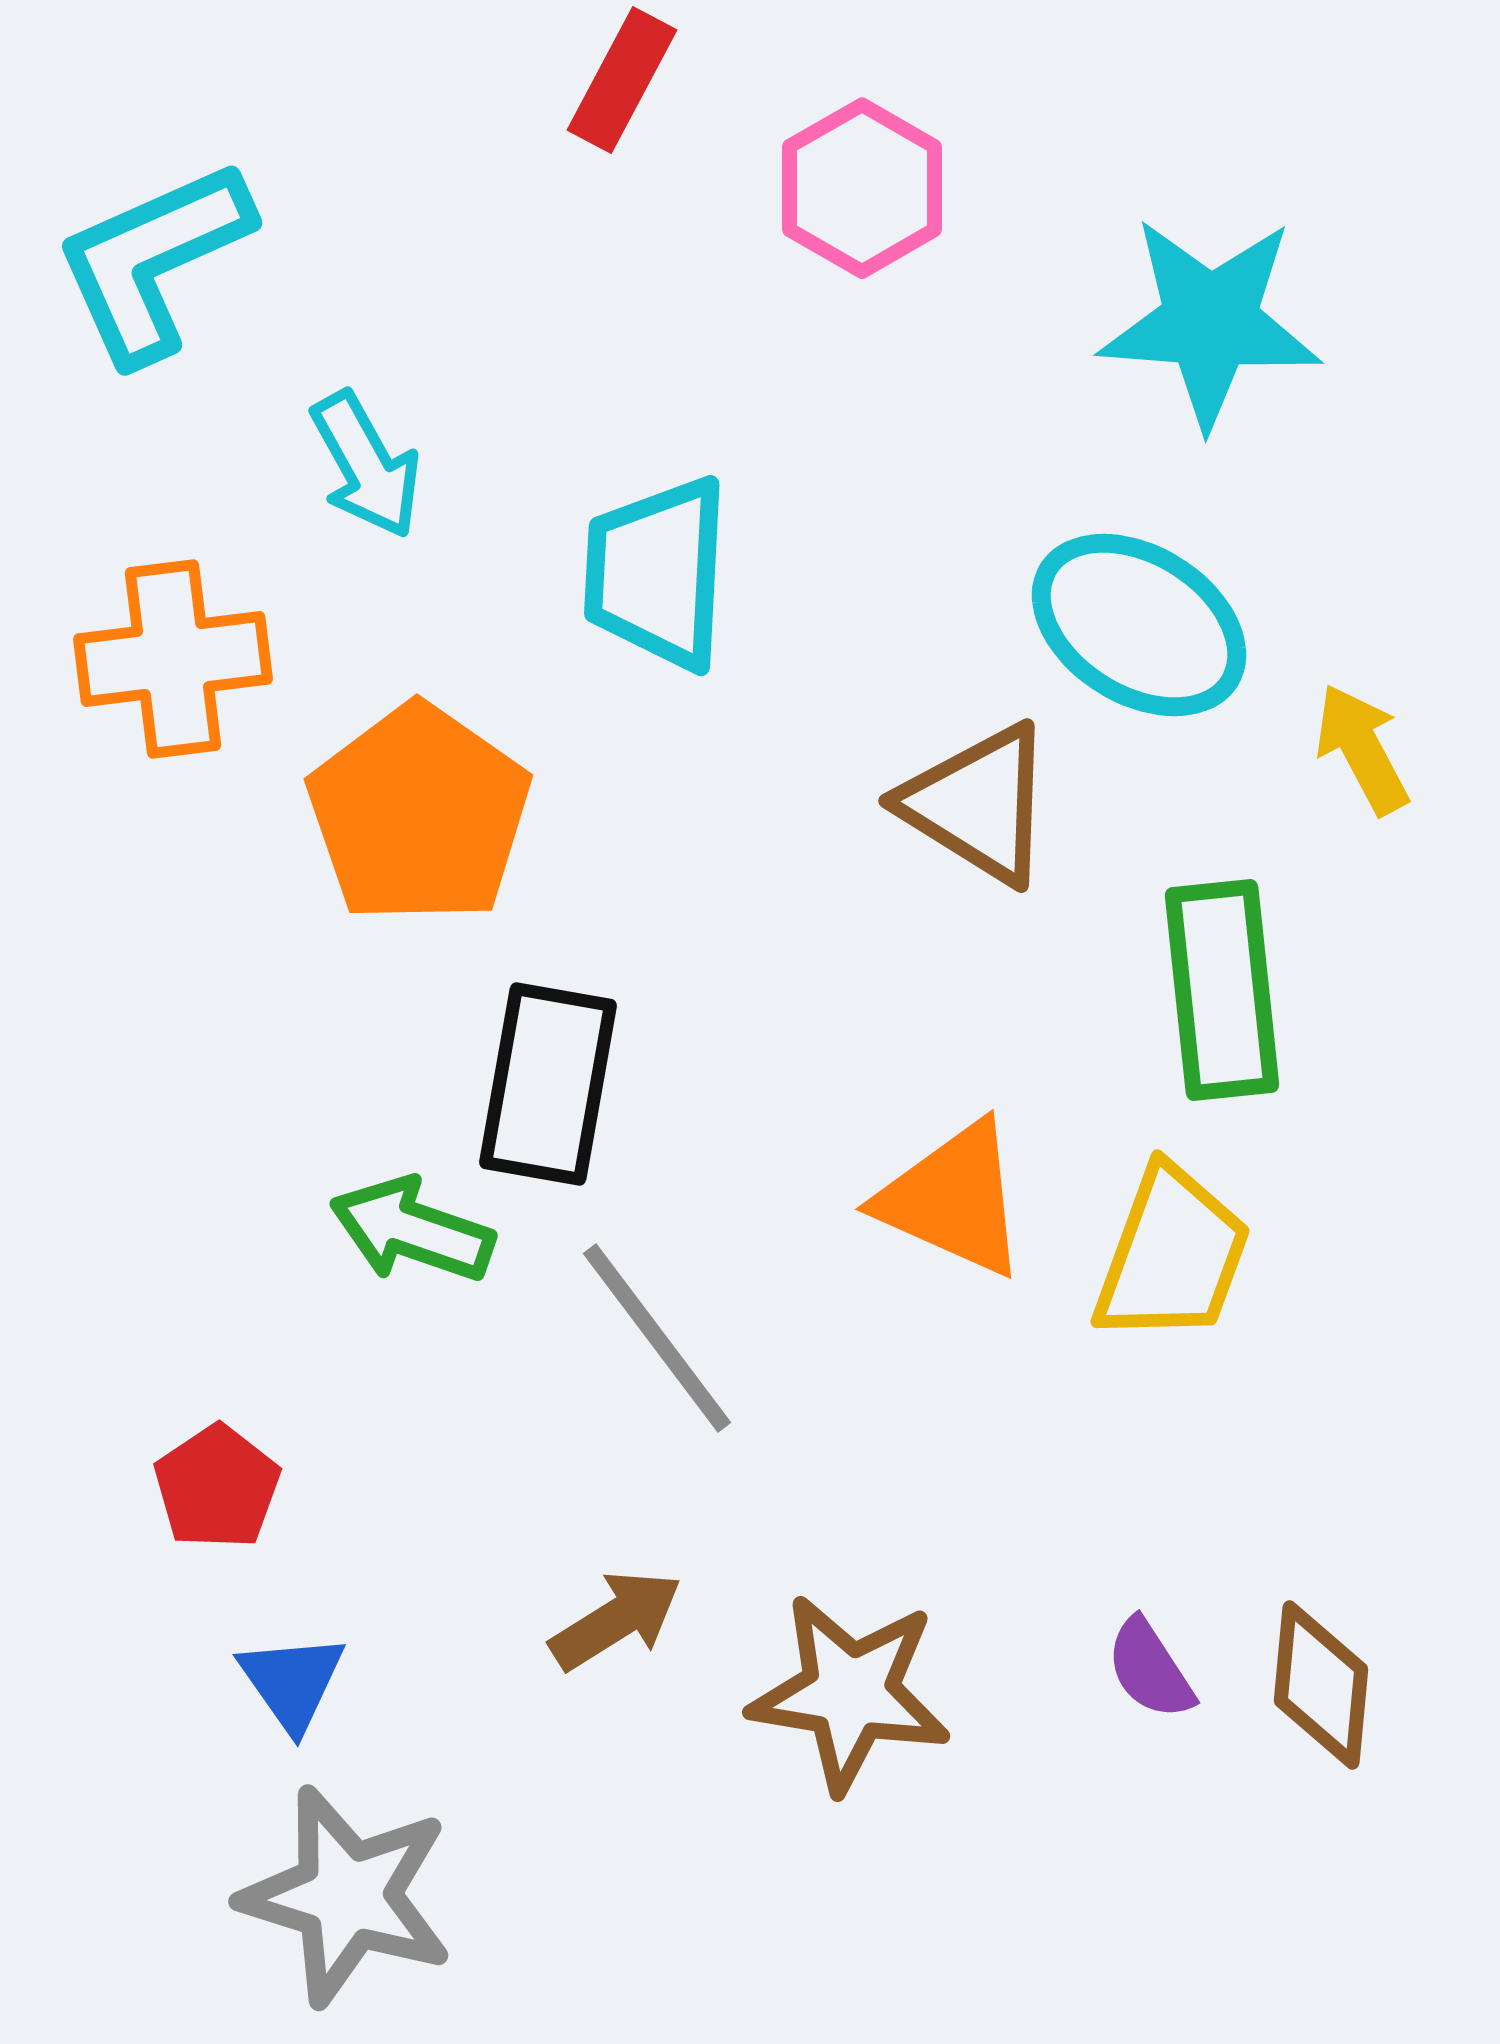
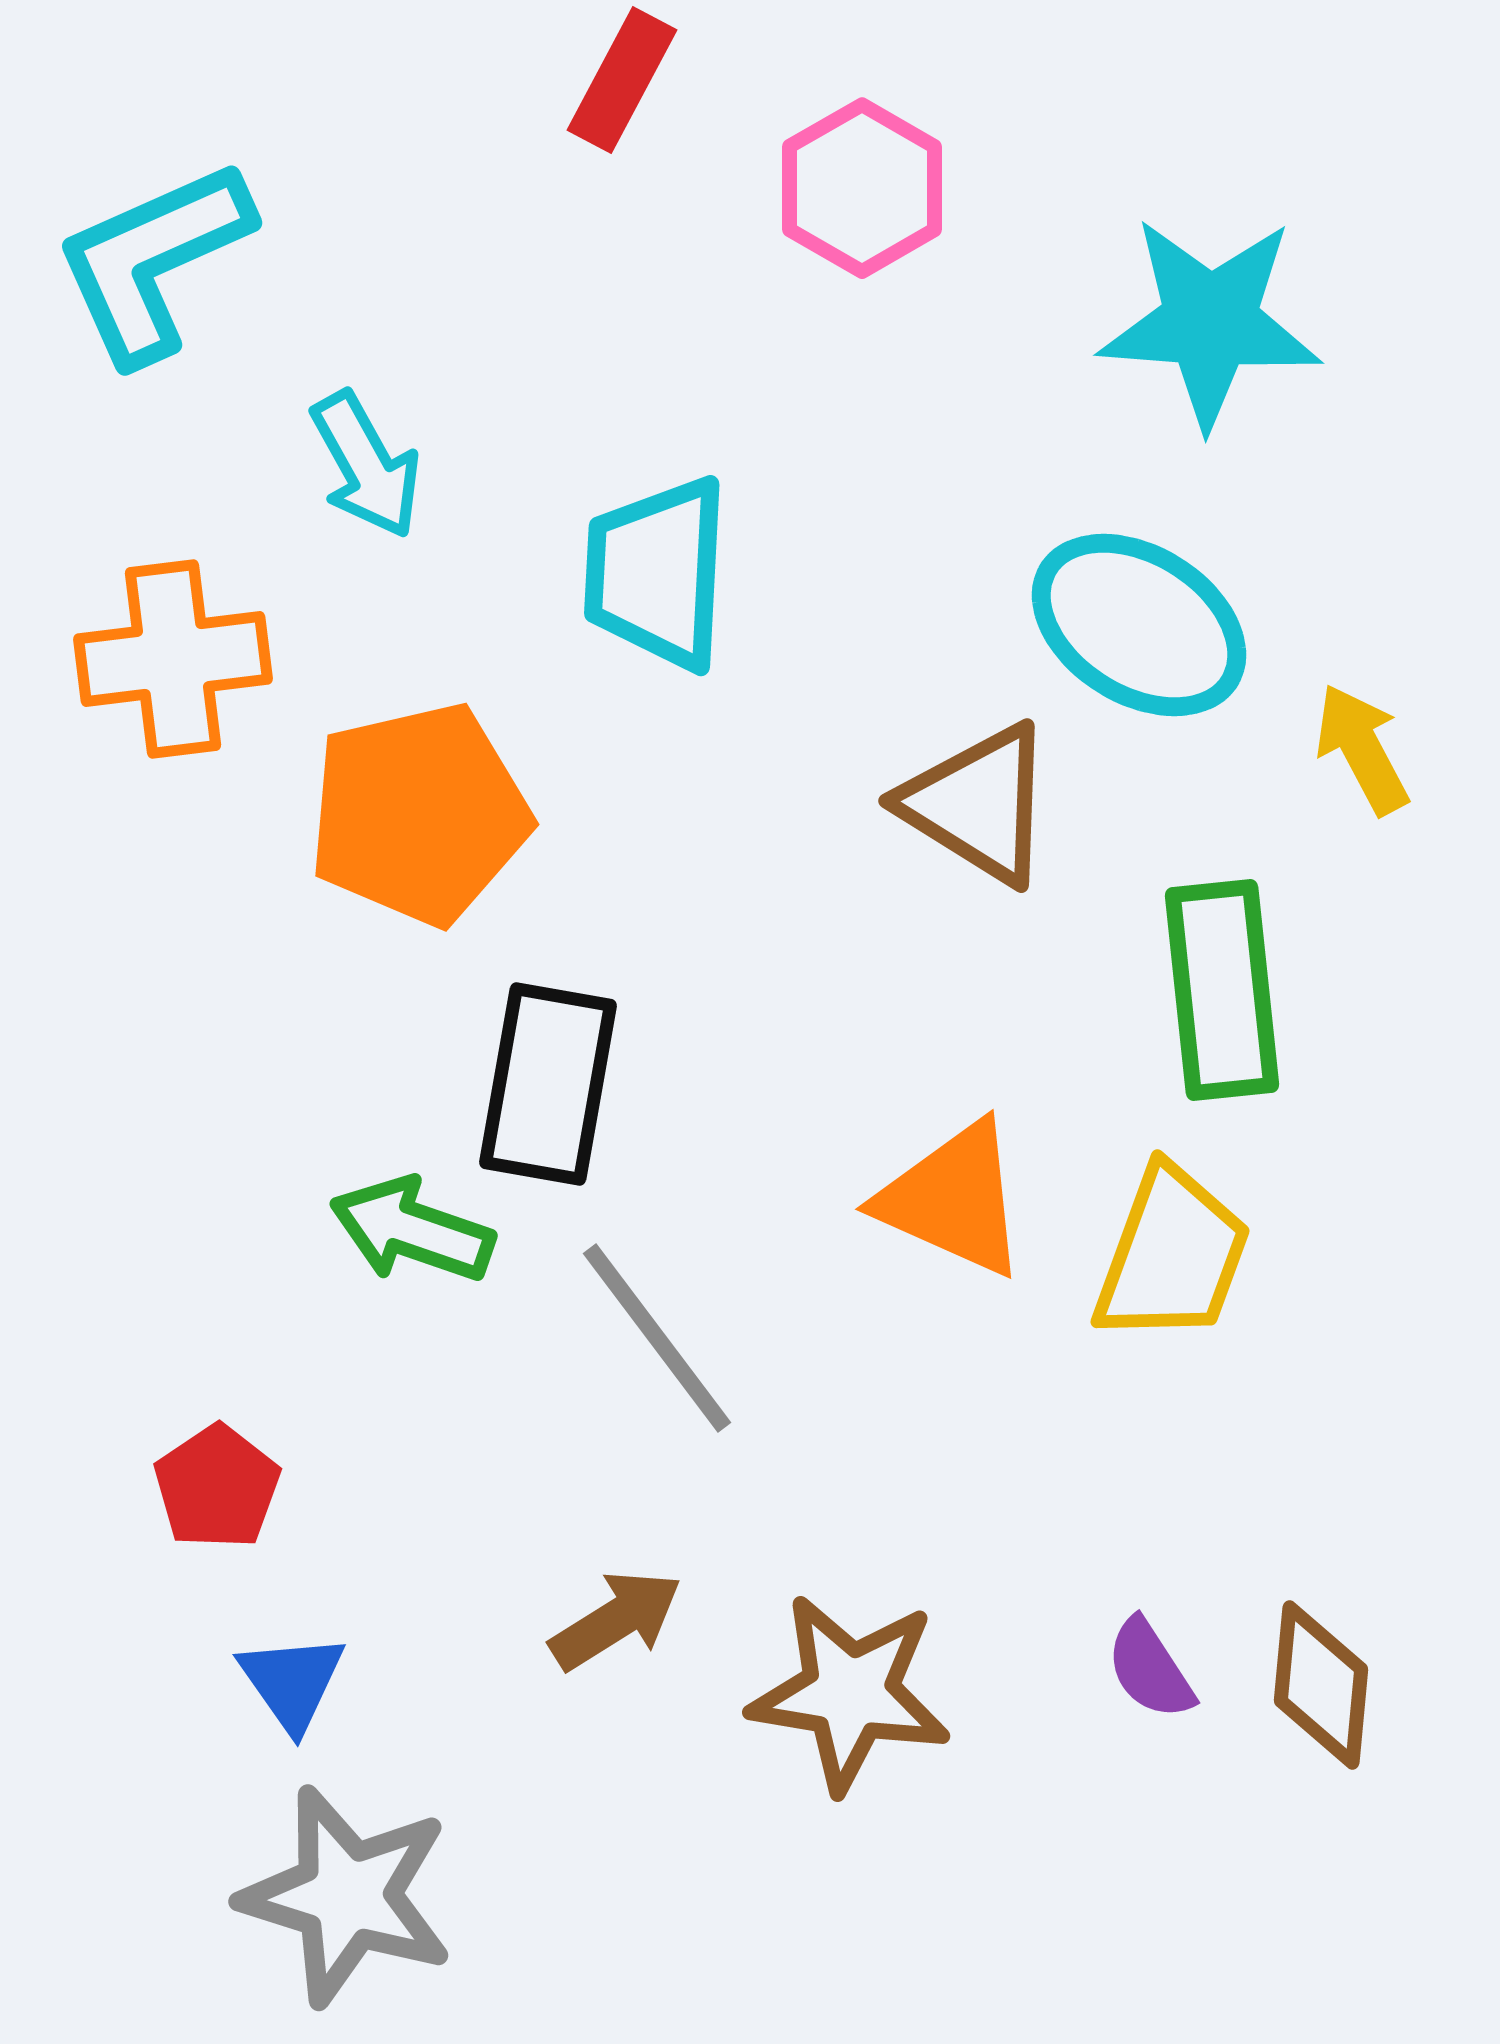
orange pentagon: rotated 24 degrees clockwise
